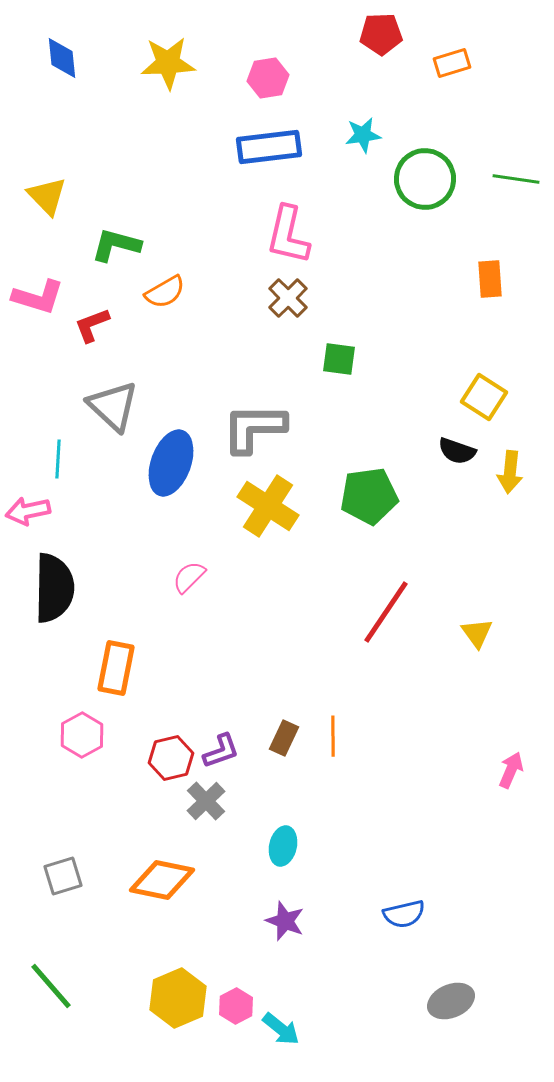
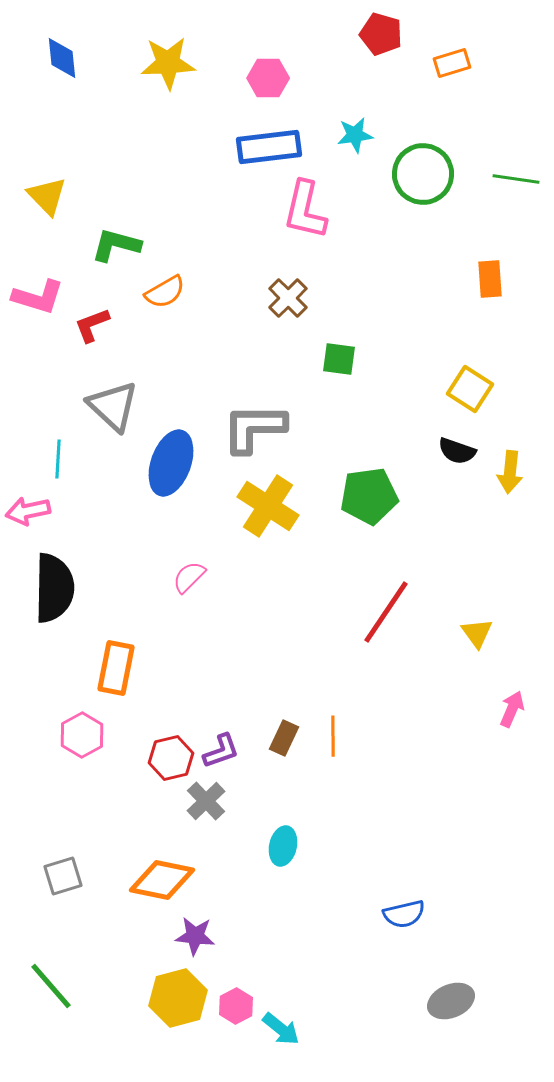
red pentagon at (381, 34): rotated 18 degrees clockwise
pink hexagon at (268, 78): rotated 9 degrees clockwise
cyan star at (363, 135): moved 8 px left
green circle at (425, 179): moved 2 px left, 5 px up
pink L-shape at (288, 235): moved 17 px right, 25 px up
yellow square at (484, 397): moved 14 px left, 8 px up
pink arrow at (511, 770): moved 1 px right, 61 px up
purple star at (285, 921): moved 90 px left, 15 px down; rotated 15 degrees counterclockwise
yellow hexagon at (178, 998): rotated 8 degrees clockwise
